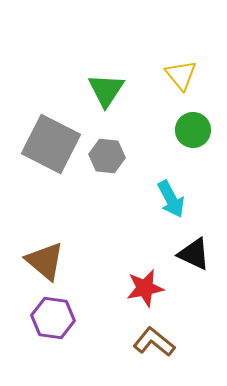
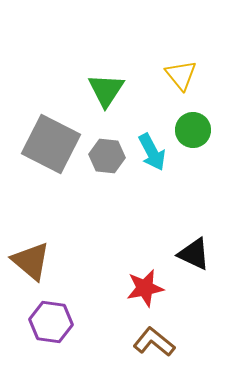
cyan arrow: moved 19 px left, 47 px up
brown triangle: moved 14 px left
purple hexagon: moved 2 px left, 4 px down
